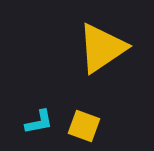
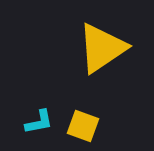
yellow square: moved 1 px left
